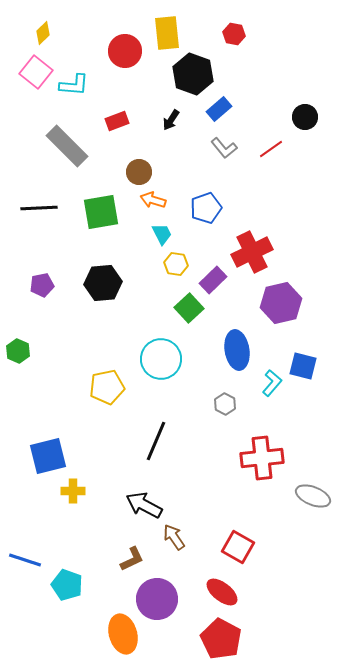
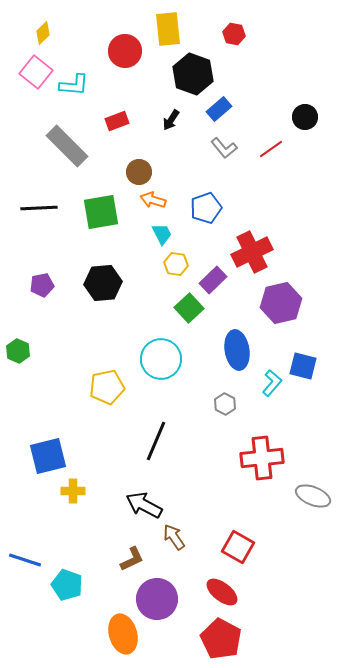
yellow rectangle at (167, 33): moved 1 px right, 4 px up
